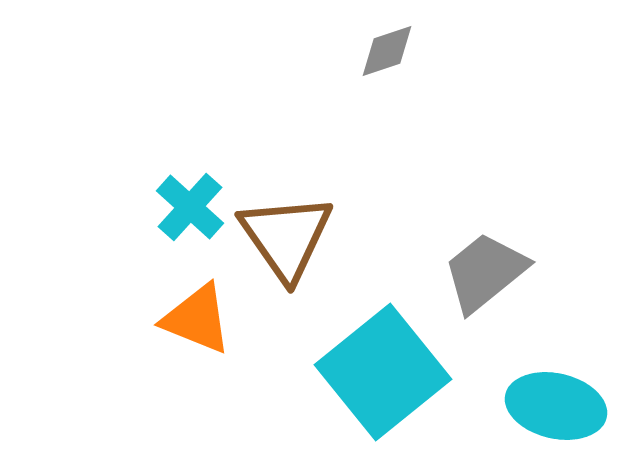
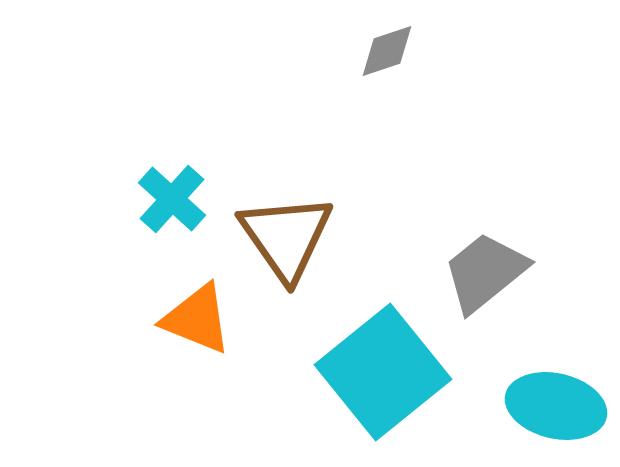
cyan cross: moved 18 px left, 8 px up
